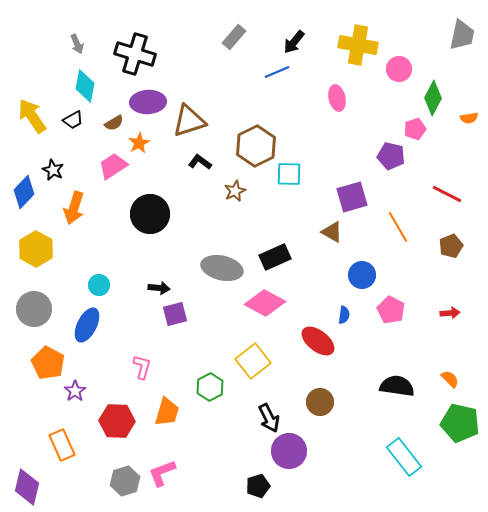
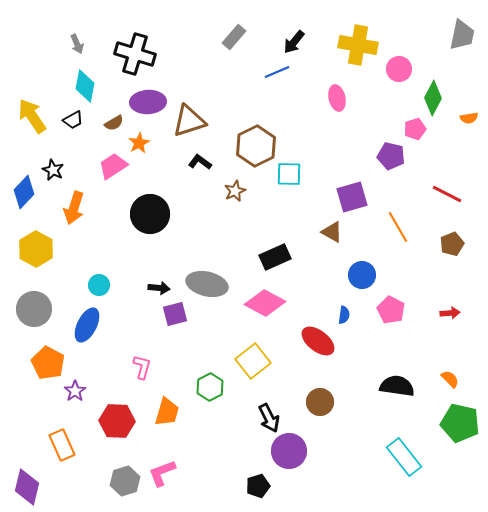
brown pentagon at (451, 246): moved 1 px right, 2 px up
gray ellipse at (222, 268): moved 15 px left, 16 px down
